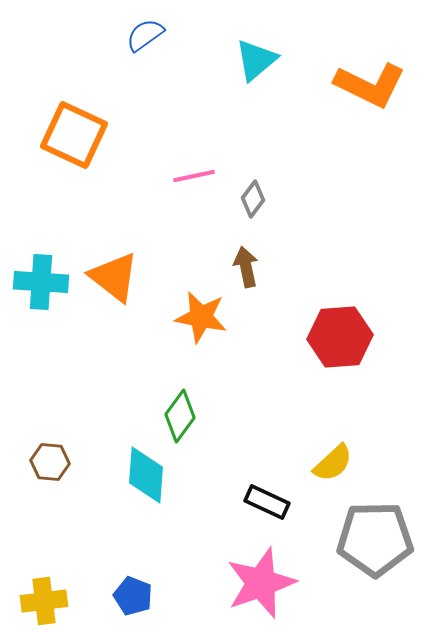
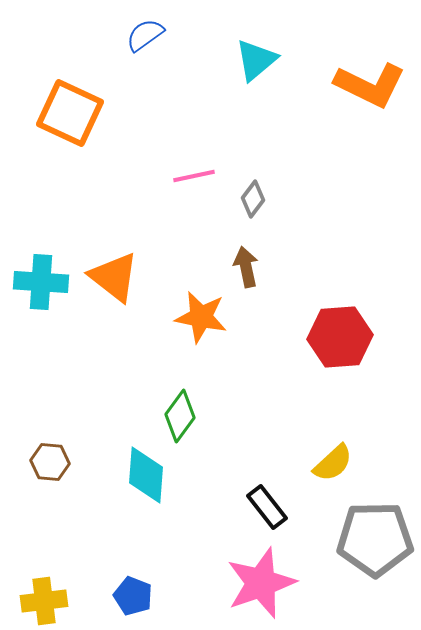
orange square: moved 4 px left, 22 px up
black rectangle: moved 5 px down; rotated 27 degrees clockwise
